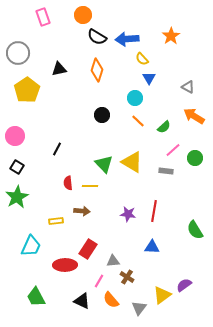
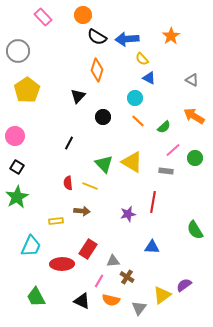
pink rectangle at (43, 17): rotated 24 degrees counterclockwise
gray circle at (18, 53): moved 2 px up
black triangle at (59, 69): moved 19 px right, 27 px down; rotated 35 degrees counterclockwise
blue triangle at (149, 78): rotated 32 degrees counterclockwise
gray triangle at (188, 87): moved 4 px right, 7 px up
black circle at (102, 115): moved 1 px right, 2 px down
black line at (57, 149): moved 12 px right, 6 px up
yellow line at (90, 186): rotated 21 degrees clockwise
red line at (154, 211): moved 1 px left, 9 px up
purple star at (128, 214): rotated 21 degrees counterclockwise
red ellipse at (65, 265): moved 3 px left, 1 px up
orange semicircle at (111, 300): rotated 36 degrees counterclockwise
